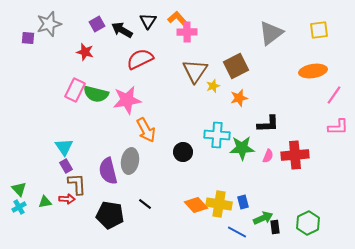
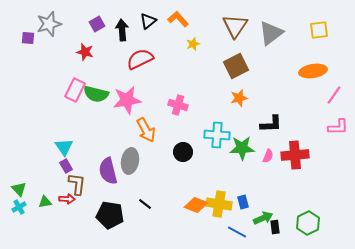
black triangle at (148, 21): rotated 18 degrees clockwise
black arrow at (122, 30): rotated 55 degrees clockwise
pink cross at (187, 32): moved 9 px left, 73 px down; rotated 18 degrees clockwise
brown triangle at (195, 71): moved 40 px right, 45 px up
yellow star at (213, 86): moved 20 px left, 42 px up
black L-shape at (268, 124): moved 3 px right
brown L-shape at (77, 184): rotated 10 degrees clockwise
orange diamond at (196, 205): rotated 25 degrees counterclockwise
